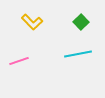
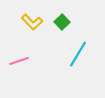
green square: moved 19 px left
cyan line: rotated 48 degrees counterclockwise
